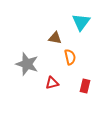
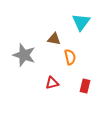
brown triangle: moved 1 px left, 1 px down
gray star: moved 3 px left, 9 px up
